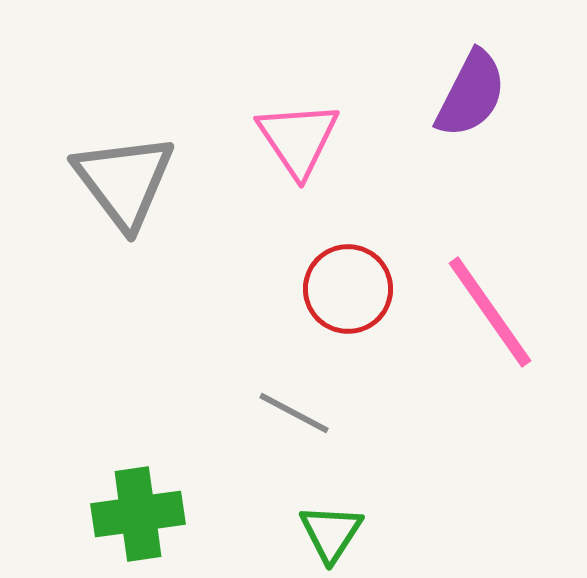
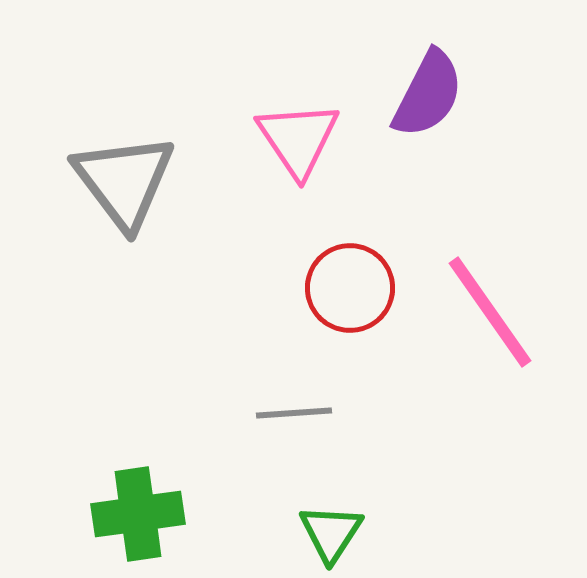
purple semicircle: moved 43 px left
red circle: moved 2 px right, 1 px up
gray line: rotated 32 degrees counterclockwise
